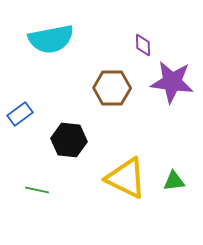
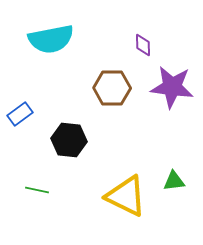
purple star: moved 5 px down
yellow triangle: moved 18 px down
